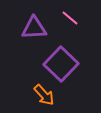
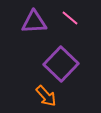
purple triangle: moved 6 px up
orange arrow: moved 2 px right, 1 px down
